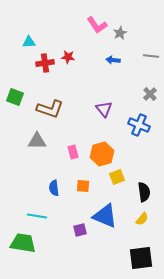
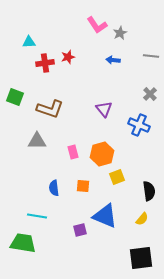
red star: rotated 24 degrees counterclockwise
black semicircle: moved 5 px right, 1 px up
